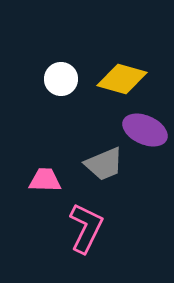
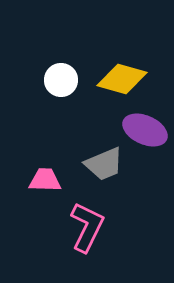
white circle: moved 1 px down
pink L-shape: moved 1 px right, 1 px up
